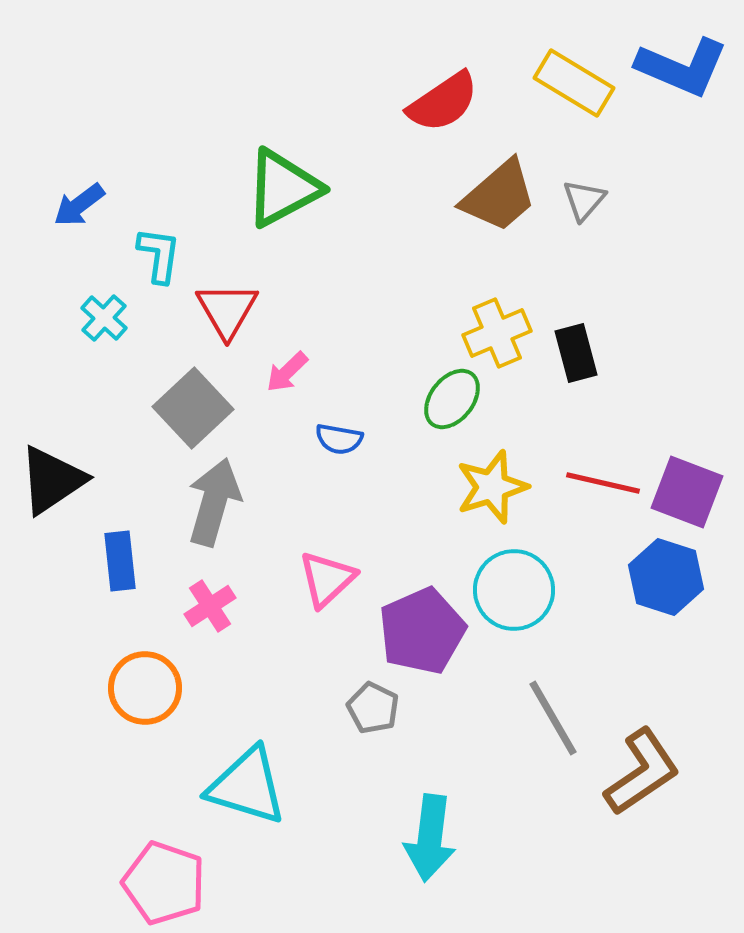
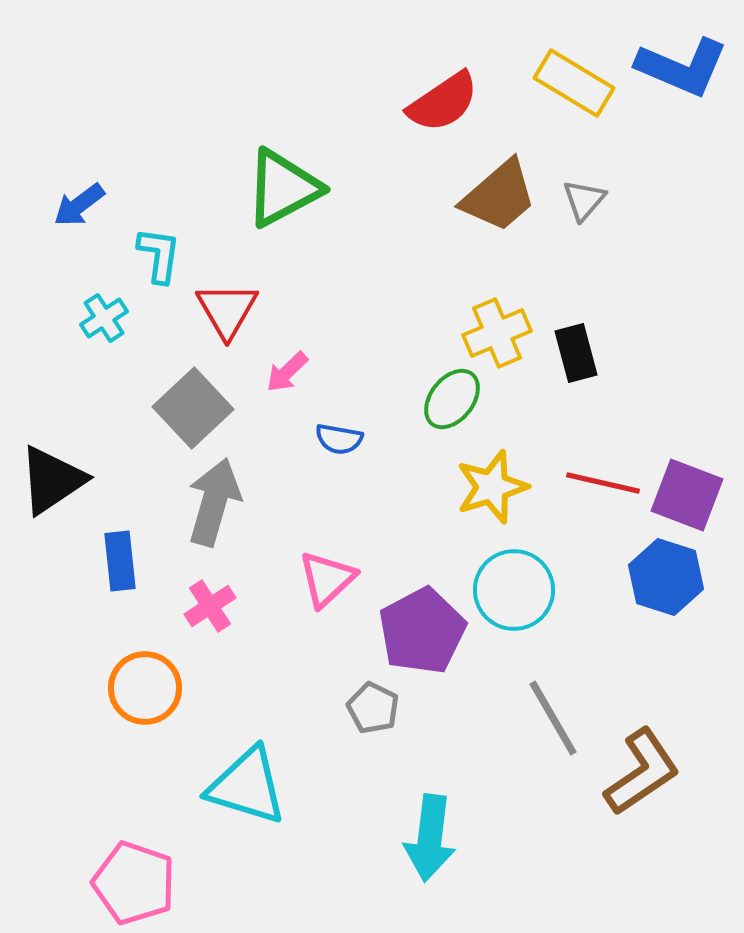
cyan cross: rotated 15 degrees clockwise
purple square: moved 3 px down
purple pentagon: rotated 4 degrees counterclockwise
pink pentagon: moved 30 px left
